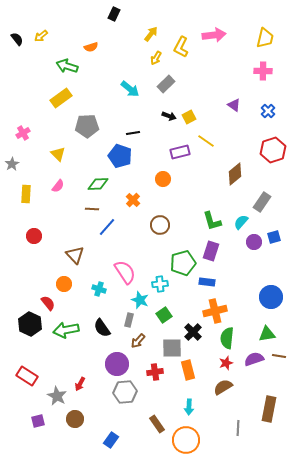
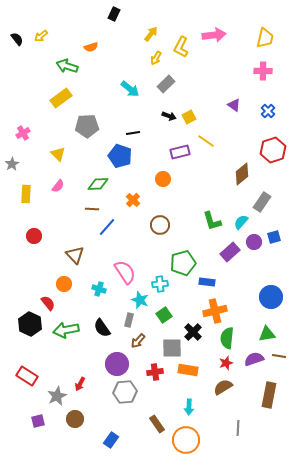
brown diamond at (235, 174): moved 7 px right
purple rectangle at (211, 251): moved 19 px right, 1 px down; rotated 30 degrees clockwise
orange rectangle at (188, 370): rotated 66 degrees counterclockwise
gray star at (57, 396): rotated 18 degrees clockwise
brown rectangle at (269, 409): moved 14 px up
